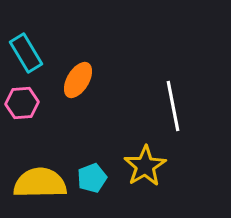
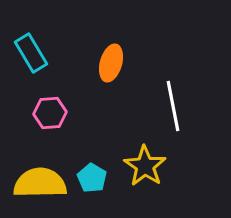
cyan rectangle: moved 5 px right
orange ellipse: moved 33 px right, 17 px up; rotated 15 degrees counterclockwise
pink hexagon: moved 28 px right, 10 px down
yellow star: rotated 6 degrees counterclockwise
cyan pentagon: rotated 20 degrees counterclockwise
